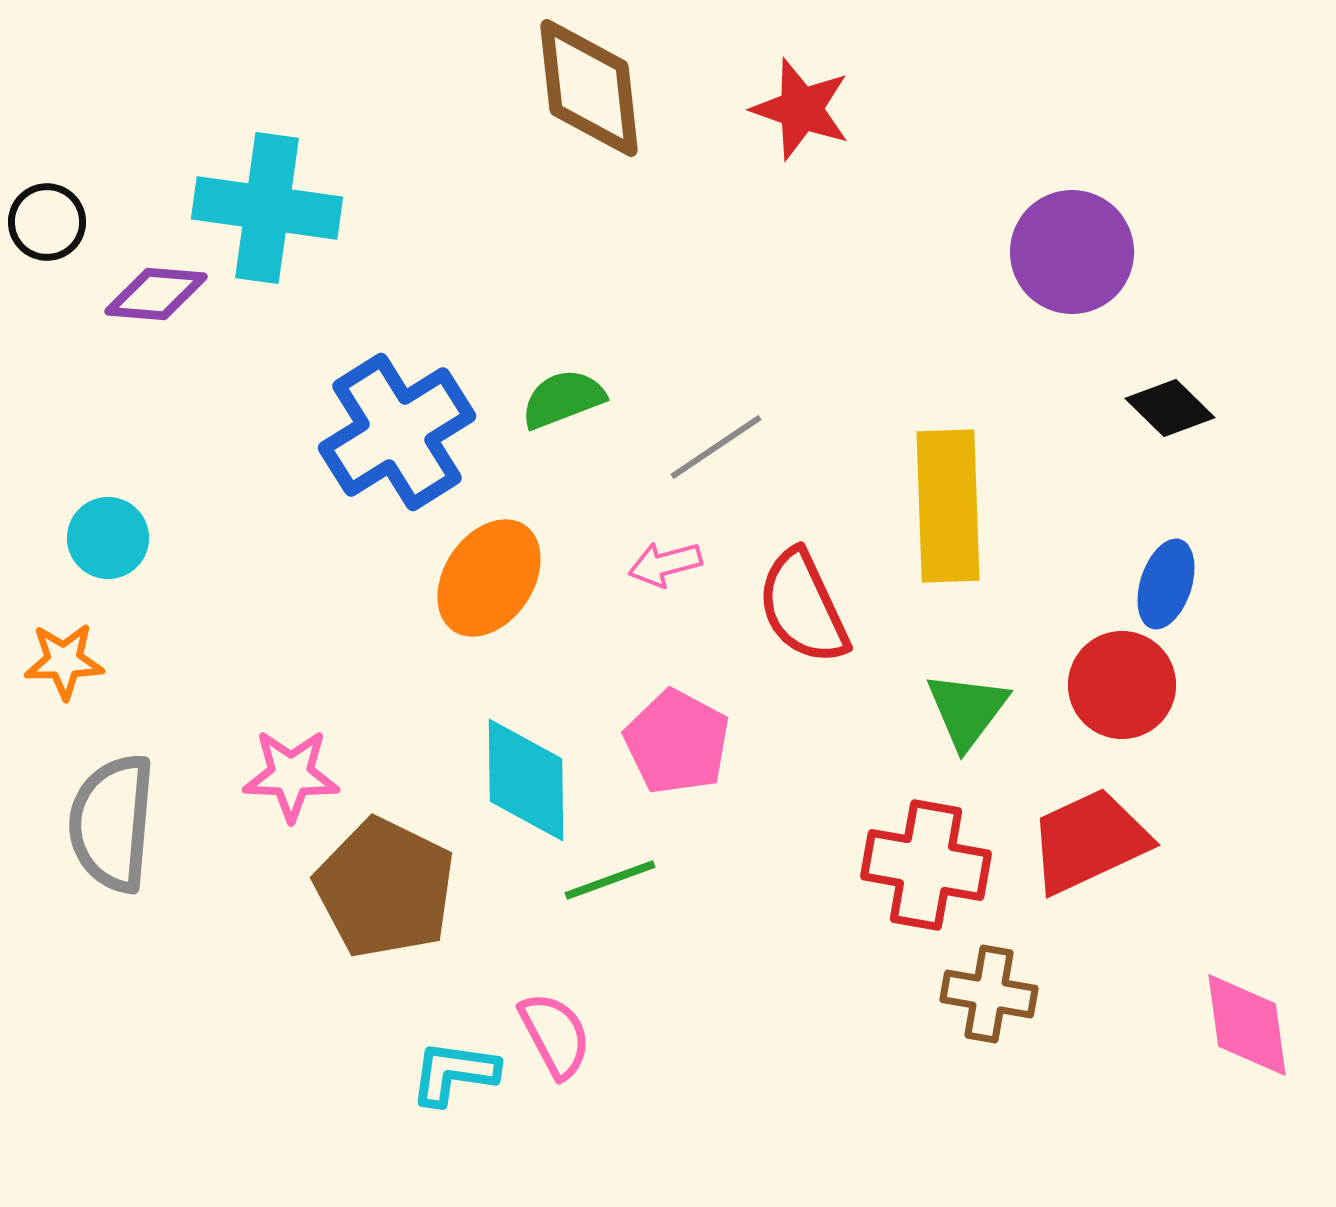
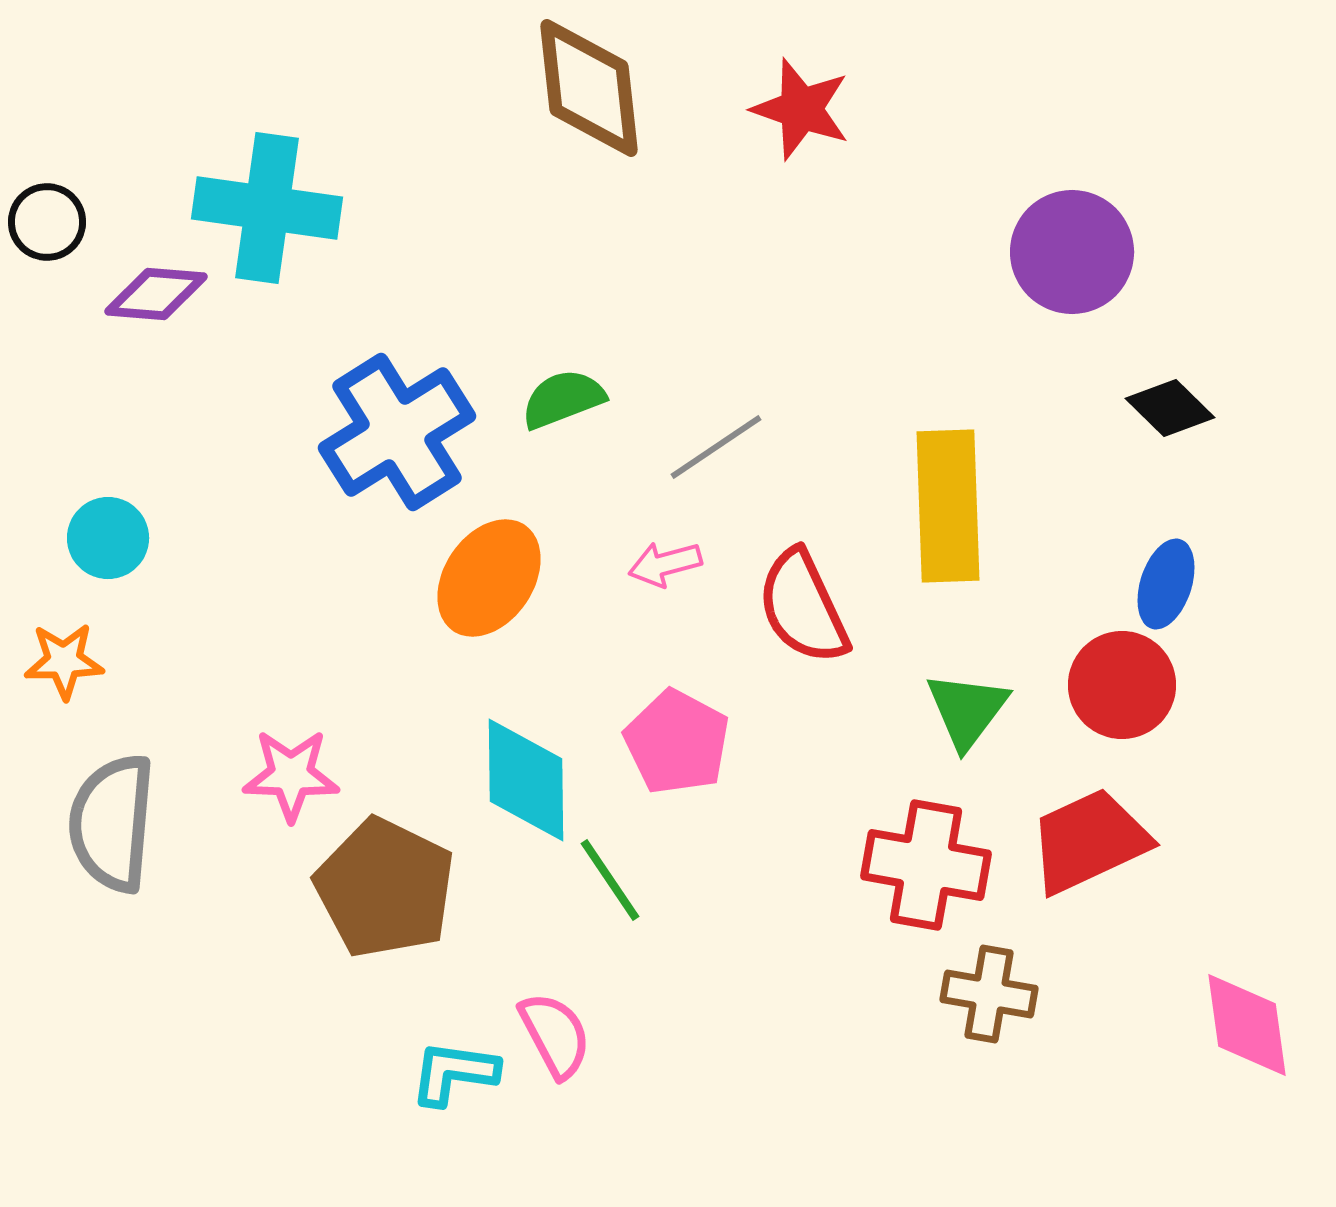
green line: rotated 76 degrees clockwise
